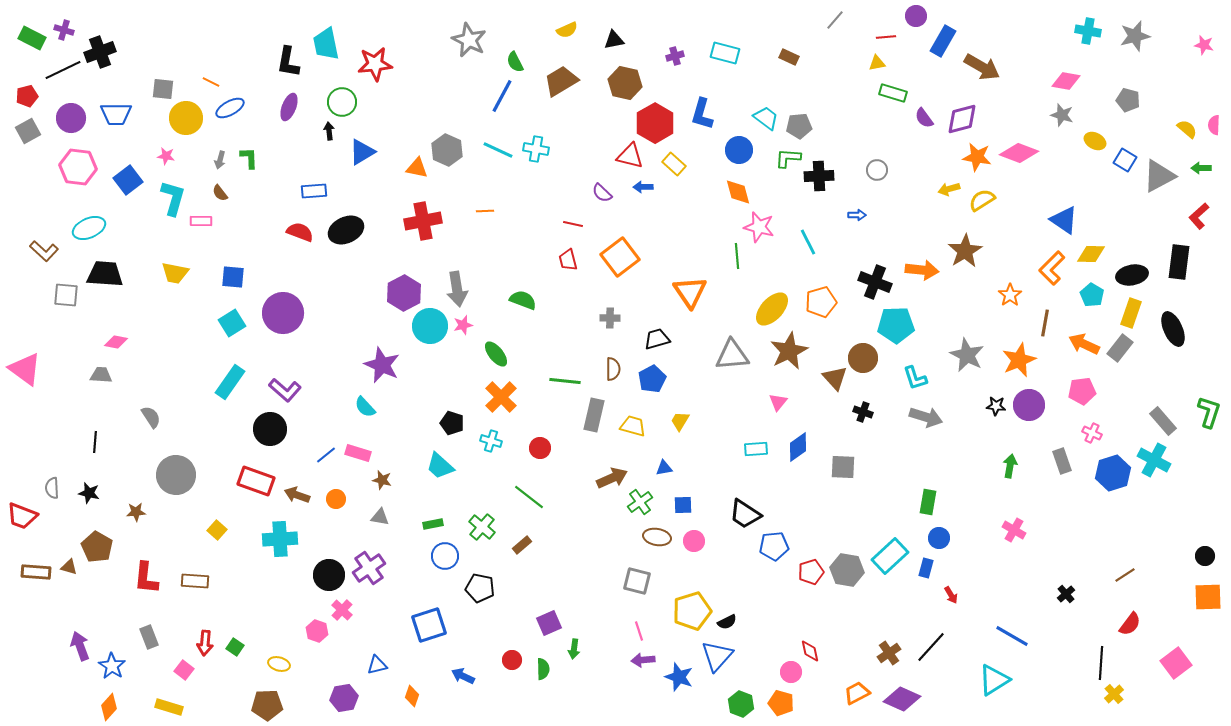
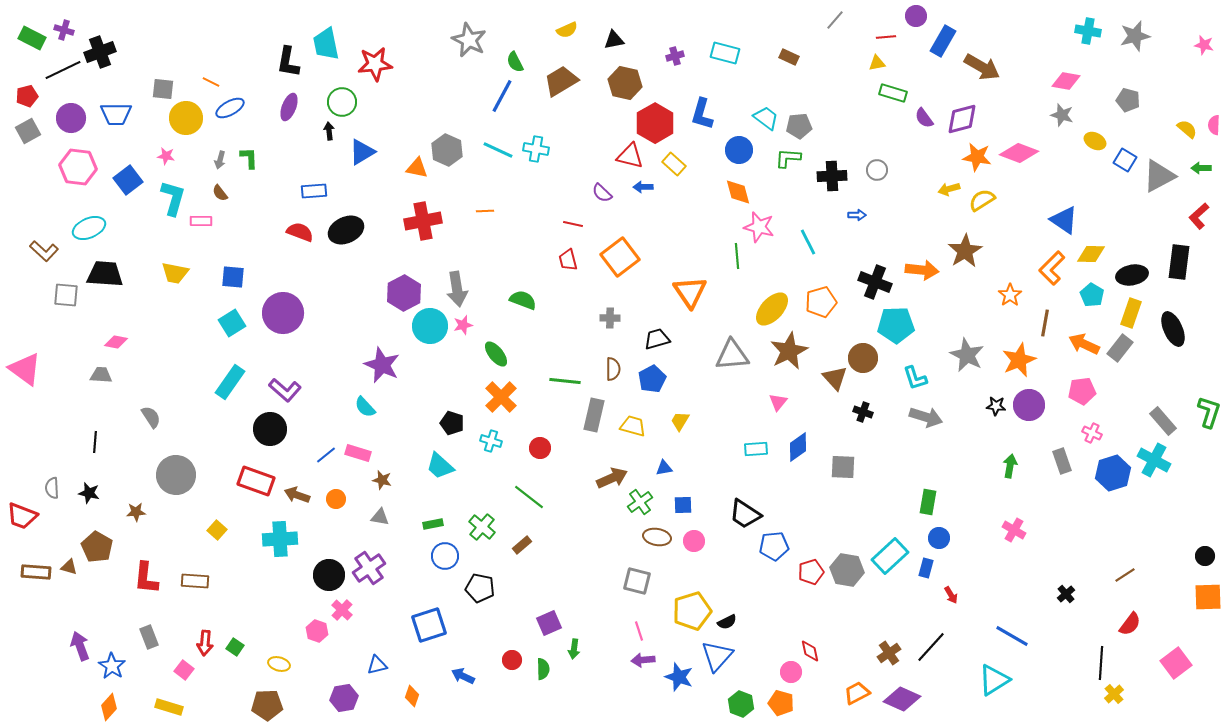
black cross at (819, 176): moved 13 px right
